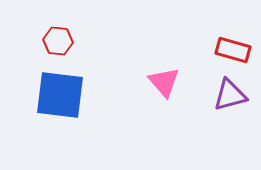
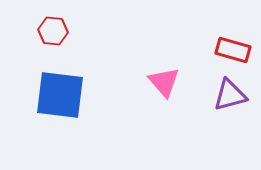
red hexagon: moved 5 px left, 10 px up
